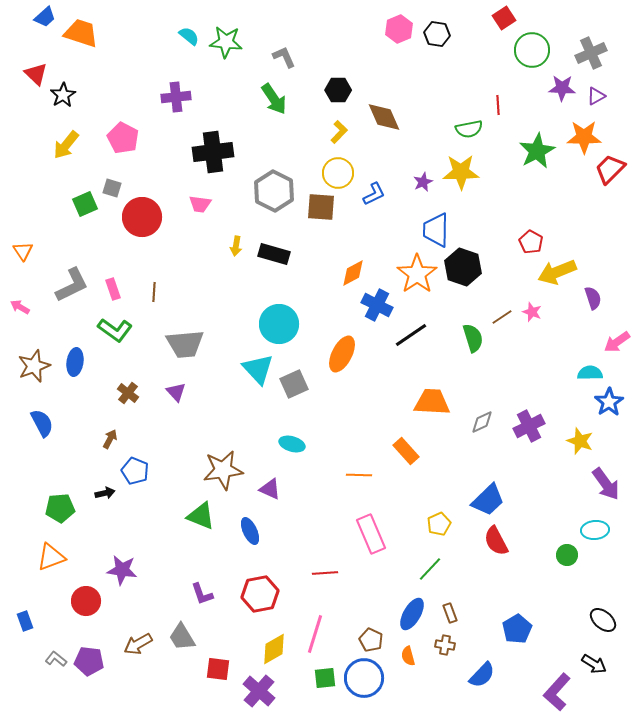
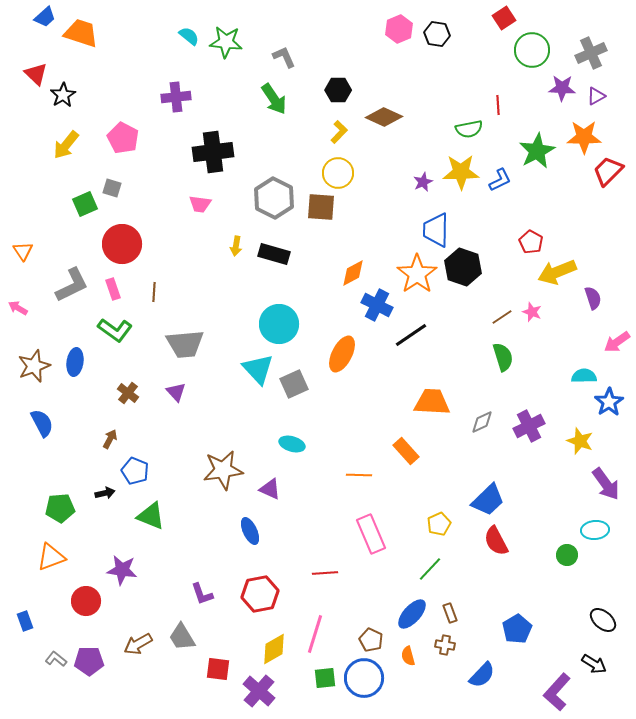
brown diamond at (384, 117): rotated 42 degrees counterclockwise
red trapezoid at (610, 169): moved 2 px left, 2 px down
gray hexagon at (274, 191): moved 7 px down
blue L-shape at (374, 194): moved 126 px right, 14 px up
red circle at (142, 217): moved 20 px left, 27 px down
pink arrow at (20, 307): moved 2 px left, 1 px down
green semicircle at (473, 338): moved 30 px right, 19 px down
cyan semicircle at (590, 373): moved 6 px left, 3 px down
green triangle at (201, 516): moved 50 px left
blue ellipse at (412, 614): rotated 12 degrees clockwise
purple pentagon at (89, 661): rotated 8 degrees counterclockwise
